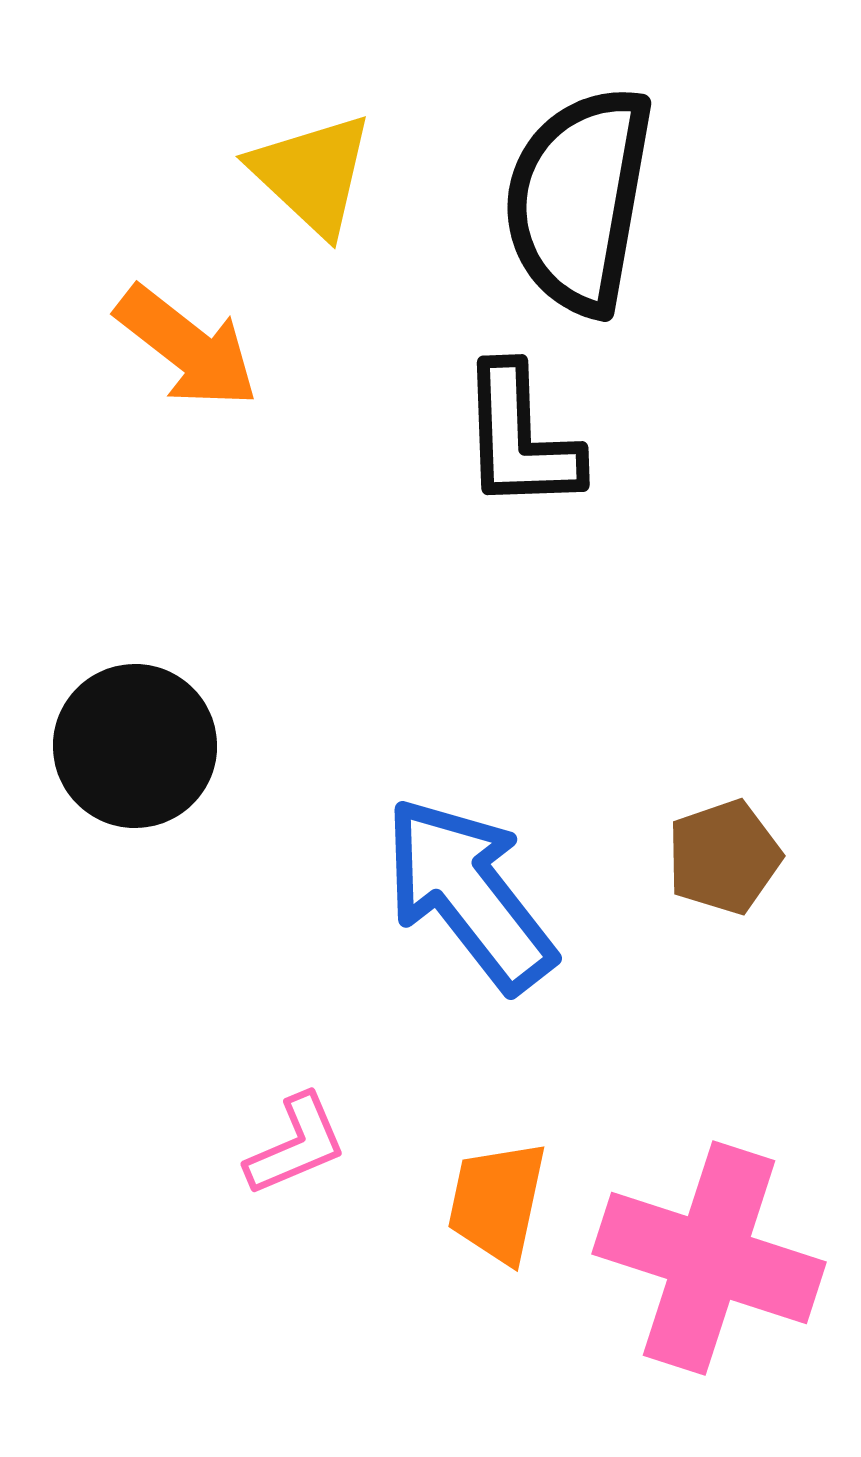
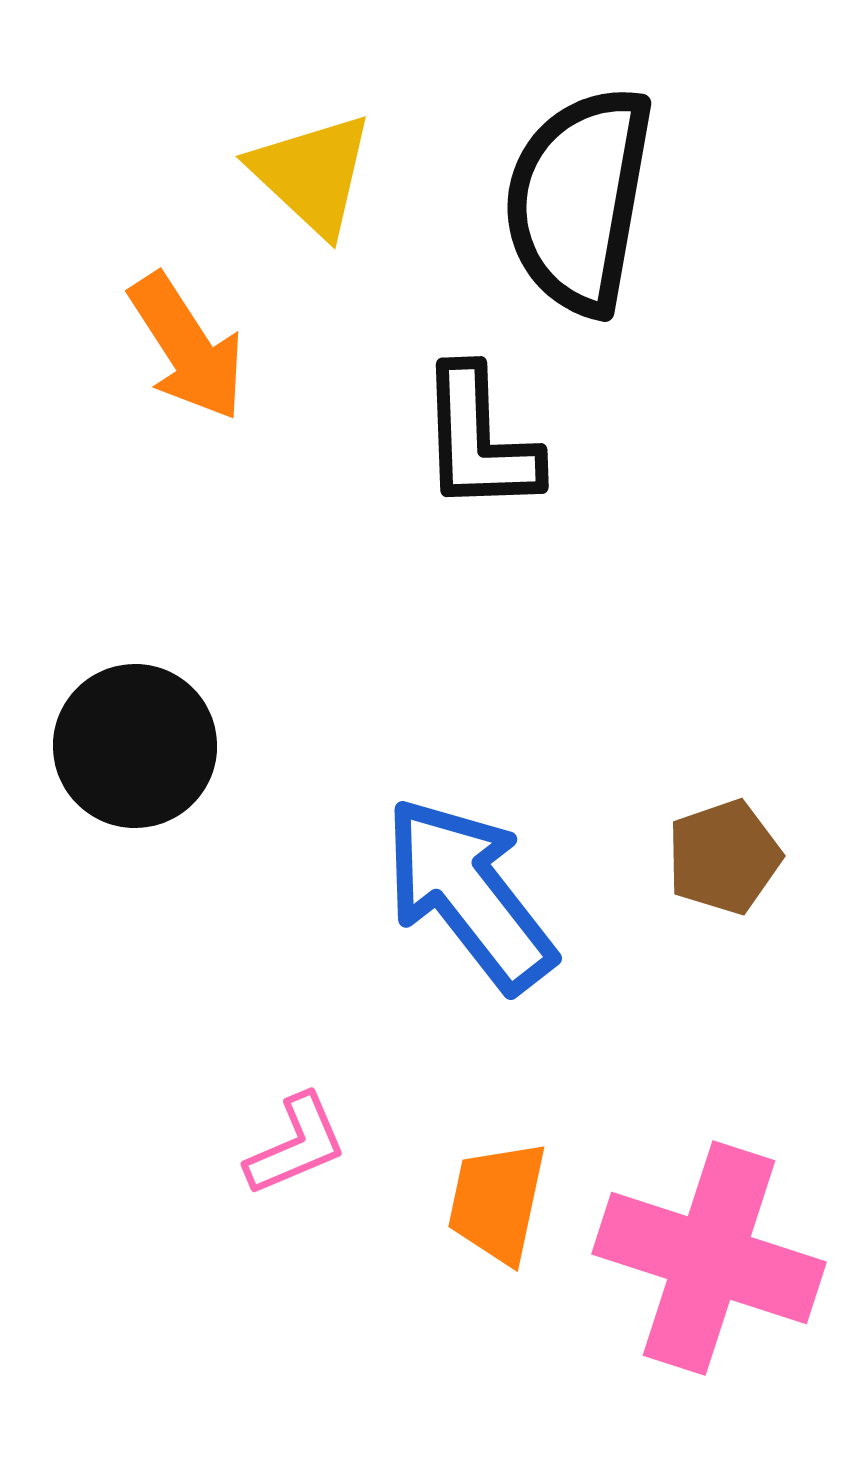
orange arrow: rotated 19 degrees clockwise
black L-shape: moved 41 px left, 2 px down
